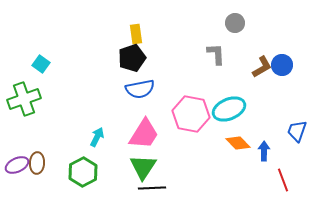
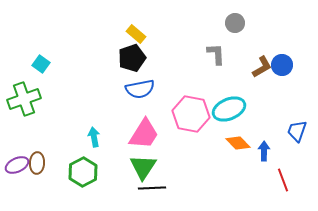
yellow rectangle: rotated 42 degrees counterclockwise
cyan arrow: moved 3 px left; rotated 36 degrees counterclockwise
